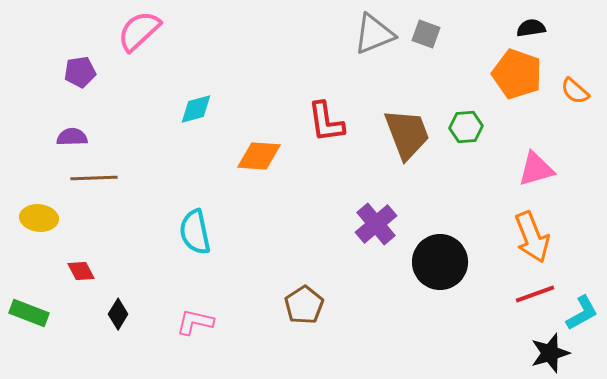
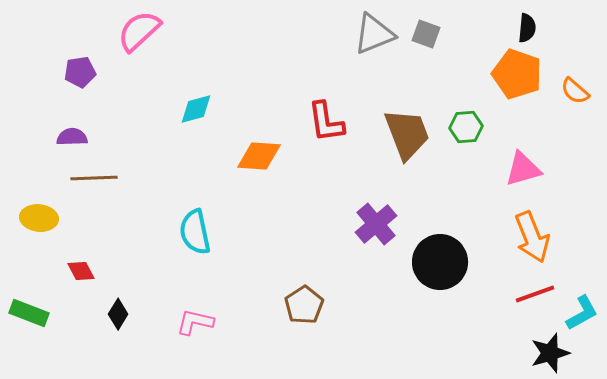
black semicircle: moved 4 px left; rotated 104 degrees clockwise
pink triangle: moved 13 px left
